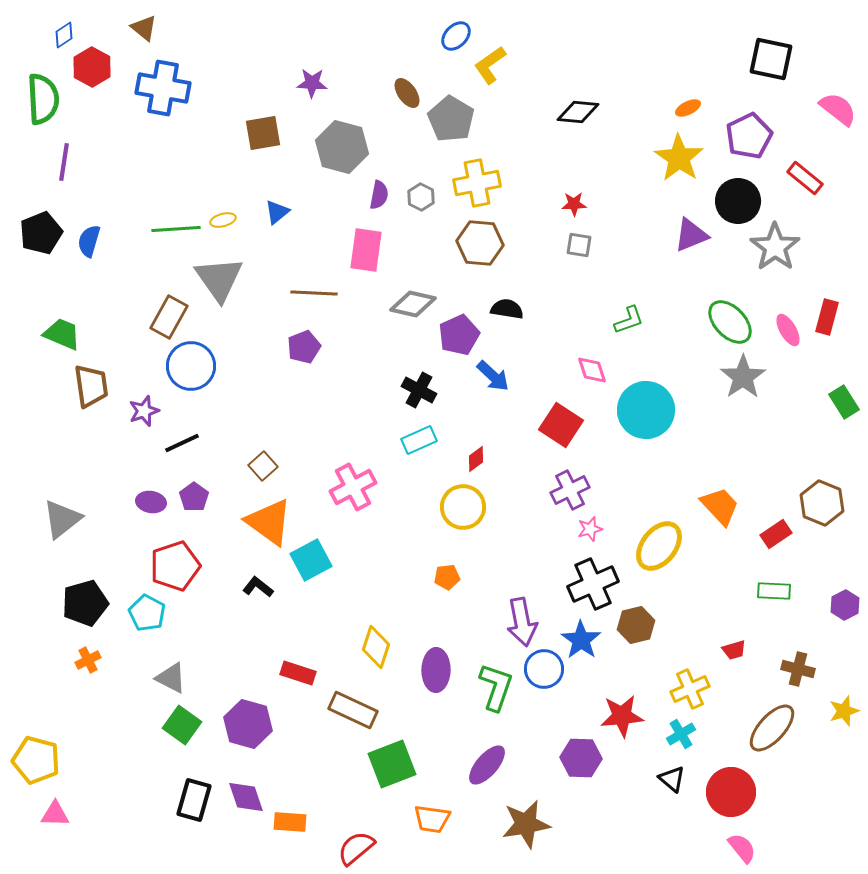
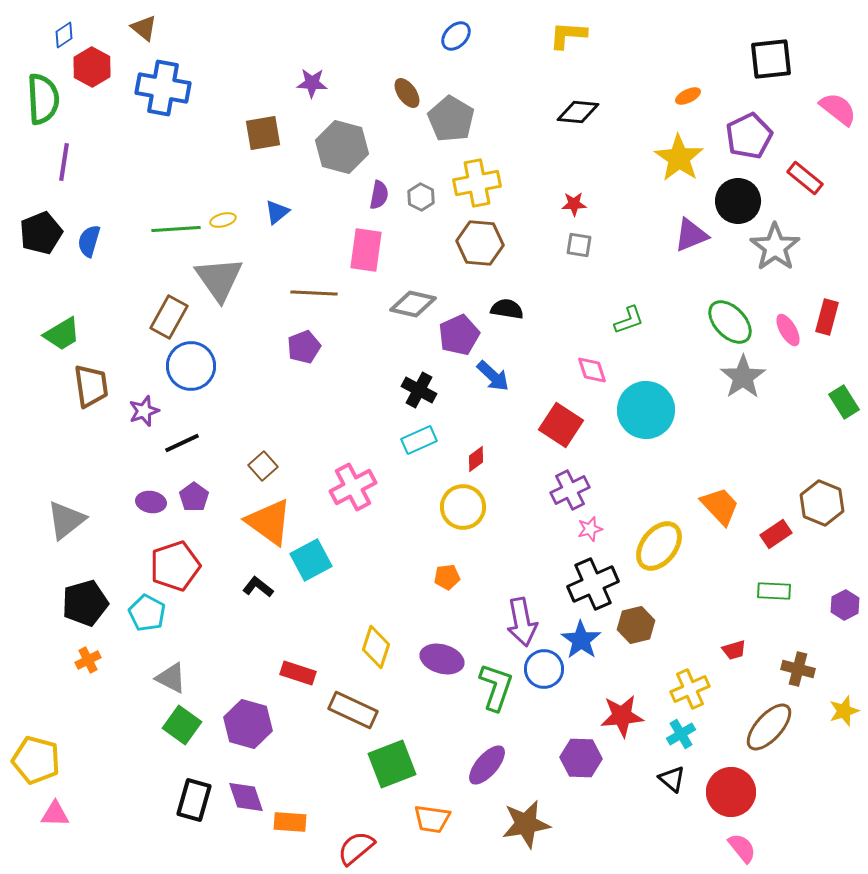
black square at (771, 59): rotated 18 degrees counterclockwise
yellow L-shape at (490, 65): moved 78 px right, 30 px up; rotated 39 degrees clockwise
orange ellipse at (688, 108): moved 12 px up
green trapezoid at (62, 334): rotated 126 degrees clockwise
gray triangle at (62, 519): moved 4 px right, 1 px down
purple ellipse at (436, 670): moved 6 px right, 11 px up; rotated 75 degrees counterclockwise
brown ellipse at (772, 728): moved 3 px left, 1 px up
